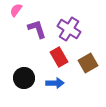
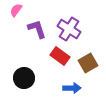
red rectangle: moved 1 px right, 1 px up; rotated 24 degrees counterclockwise
blue arrow: moved 17 px right, 5 px down
